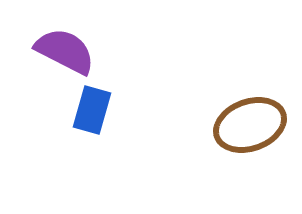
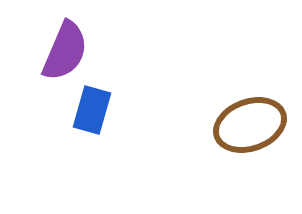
purple semicircle: rotated 86 degrees clockwise
